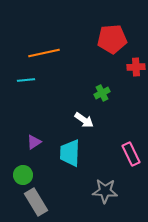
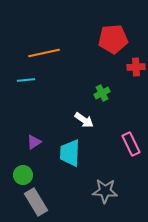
red pentagon: moved 1 px right
pink rectangle: moved 10 px up
